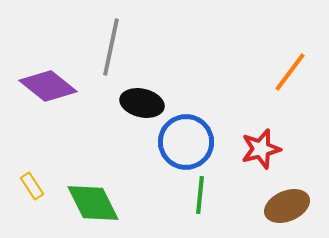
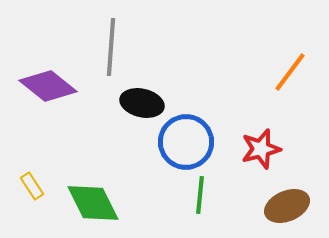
gray line: rotated 8 degrees counterclockwise
